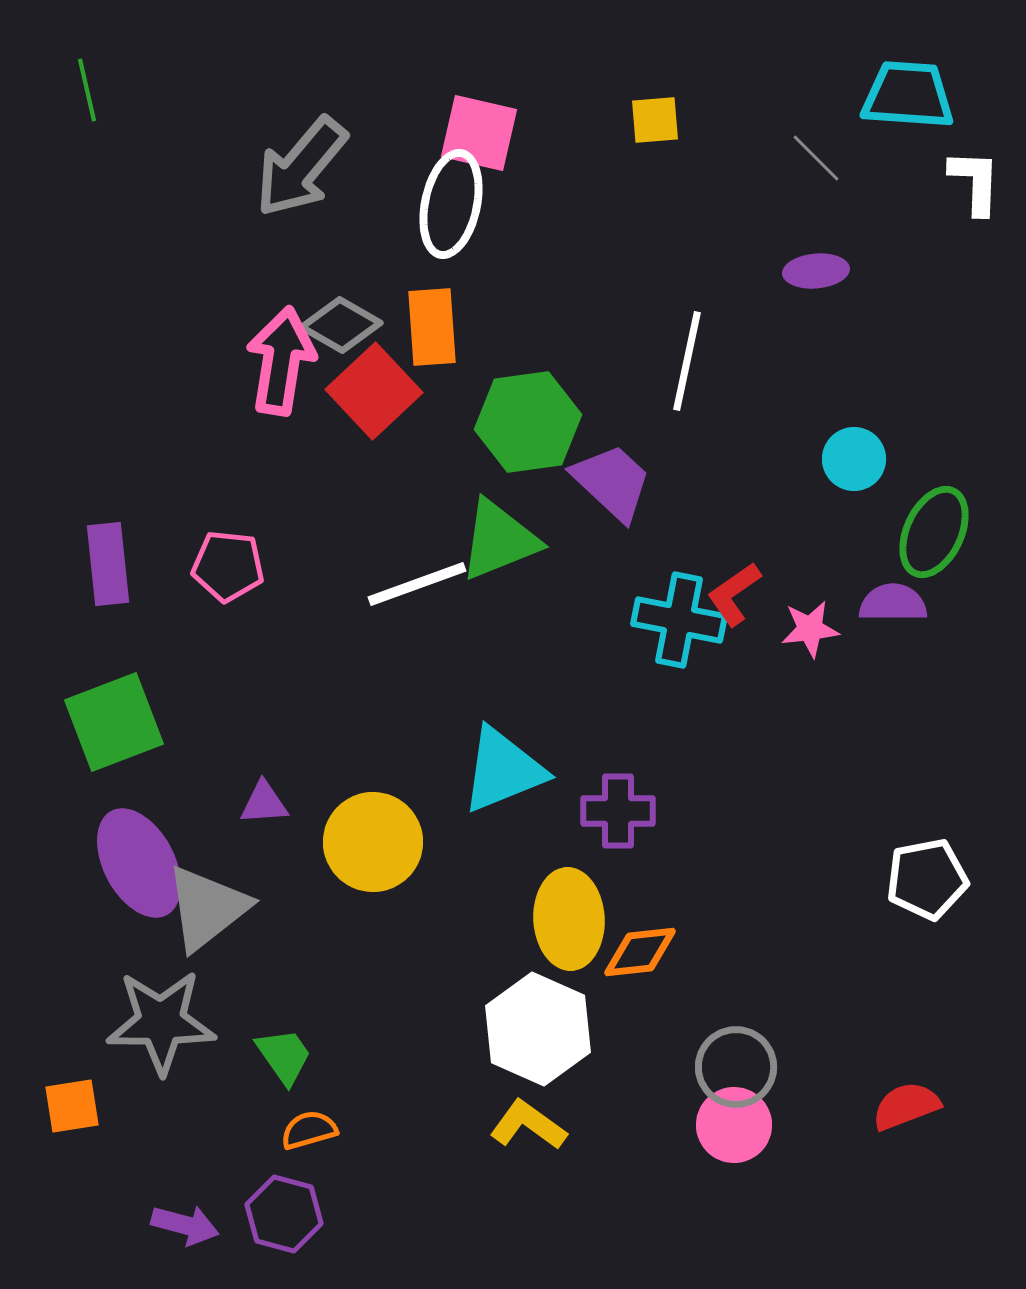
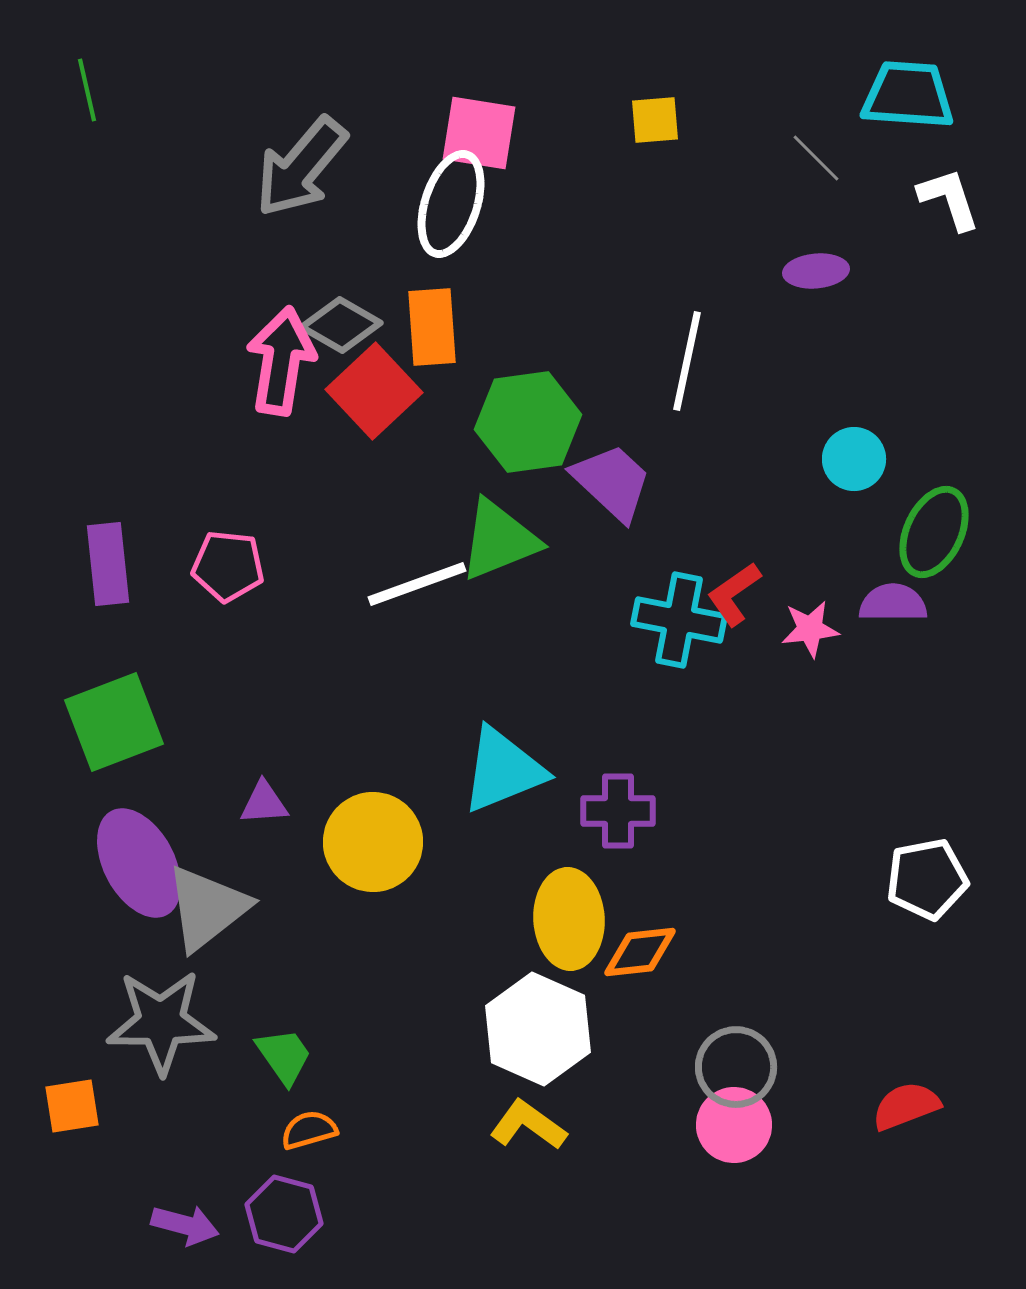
pink square at (479, 133): rotated 4 degrees counterclockwise
white L-shape at (975, 182): moved 26 px left, 17 px down; rotated 20 degrees counterclockwise
white ellipse at (451, 204): rotated 6 degrees clockwise
